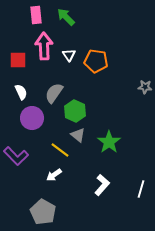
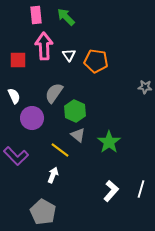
white semicircle: moved 7 px left, 4 px down
white arrow: moved 1 px left; rotated 147 degrees clockwise
white L-shape: moved 9 px right, 6 px down
